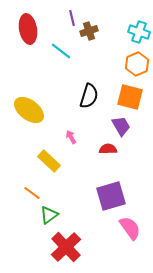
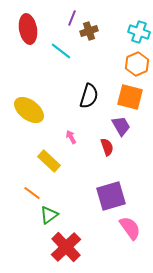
purple line: rotated 35 degrees clockwise
red semicircle: moved 1 px left, 2 px up; rotated 72 degrees clockwise
